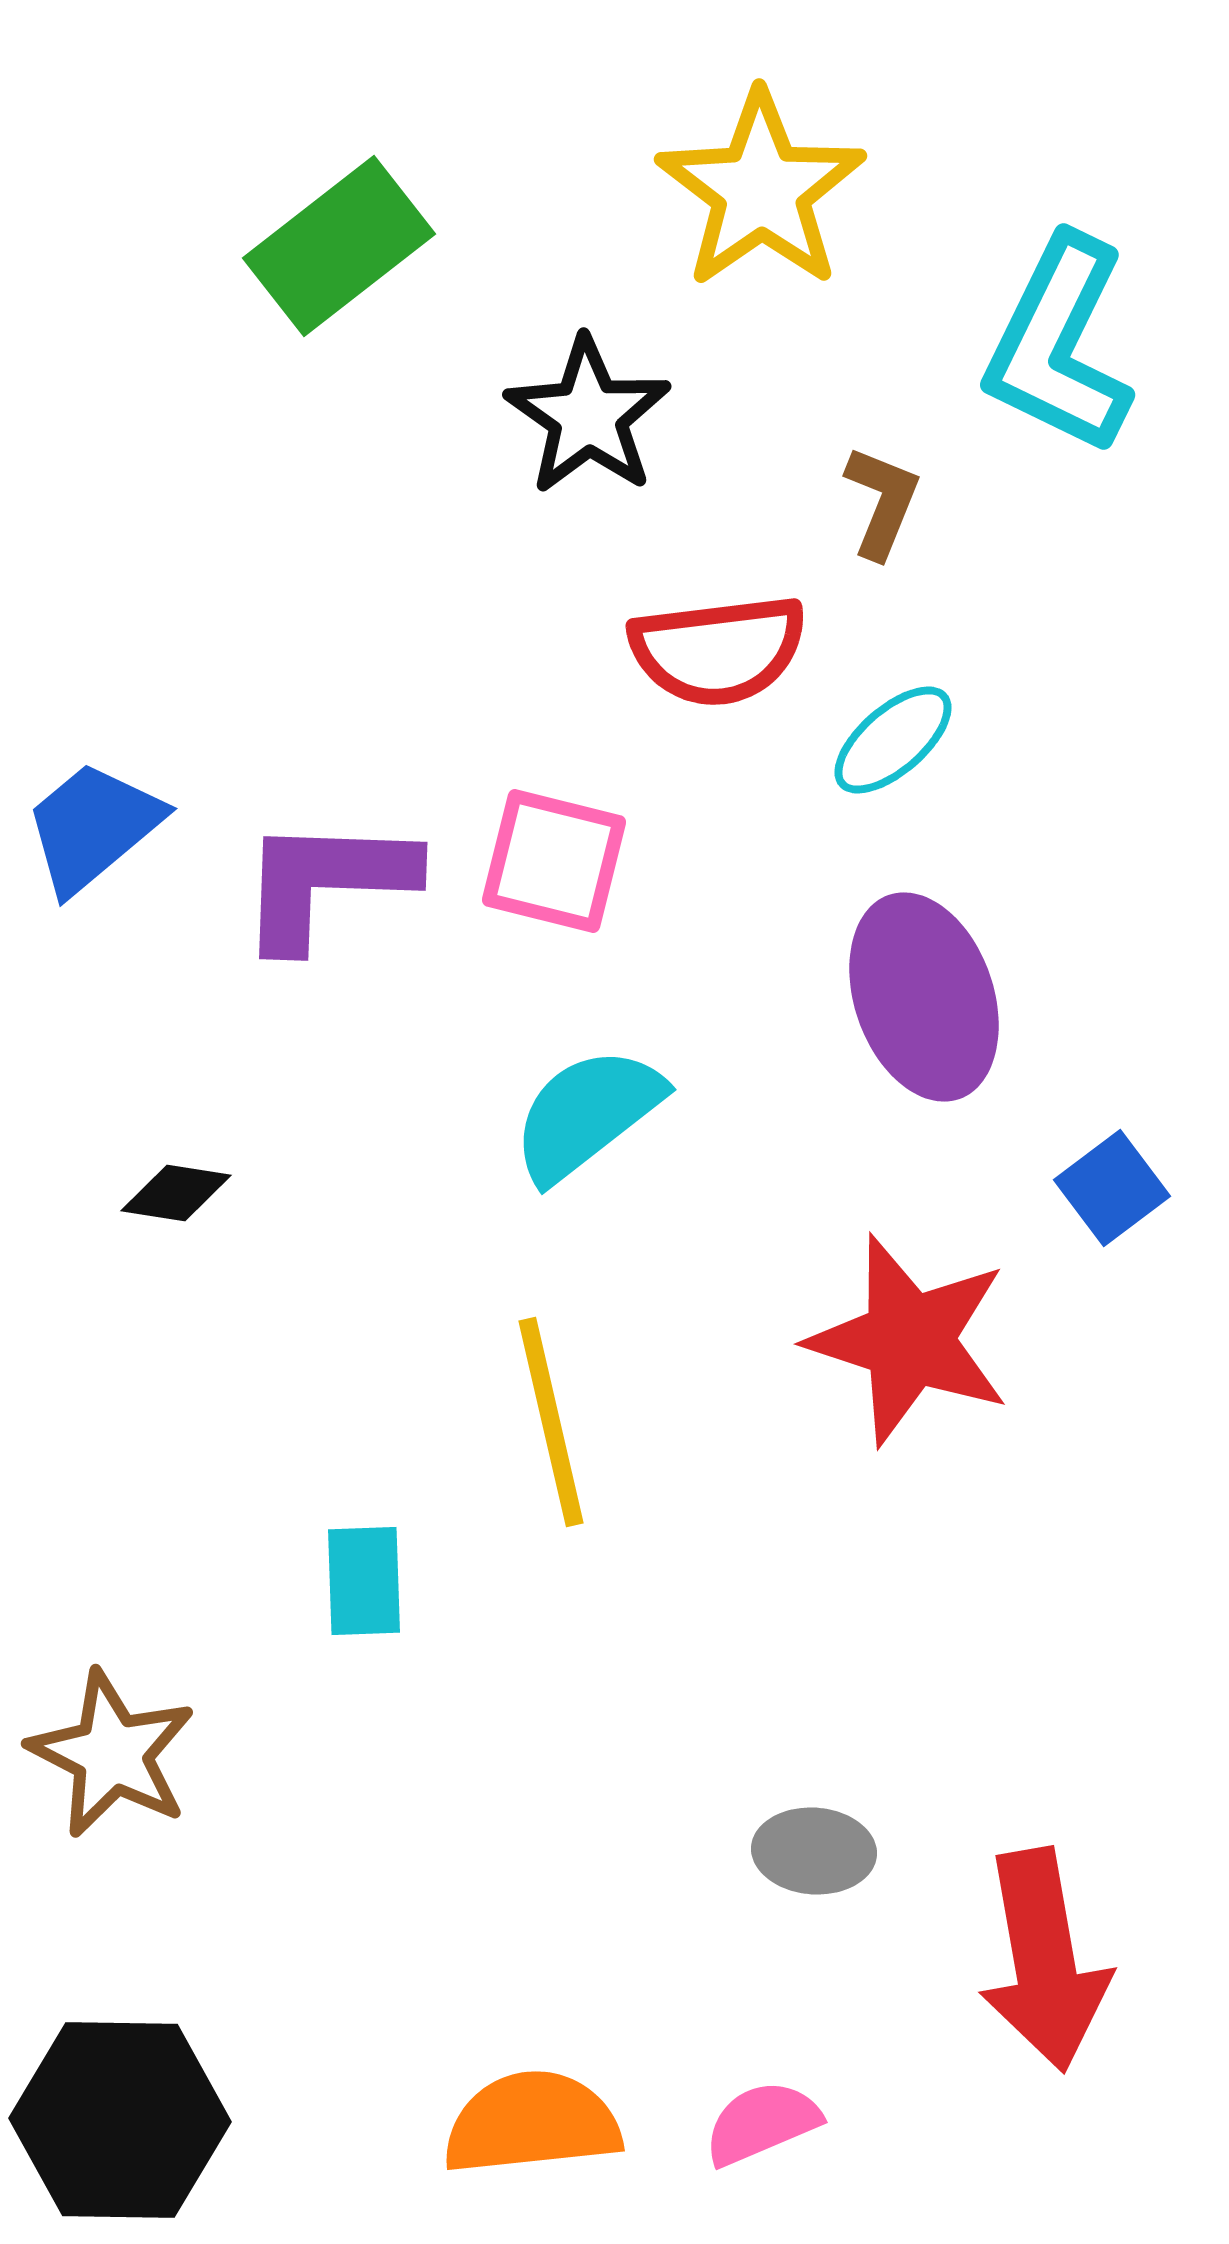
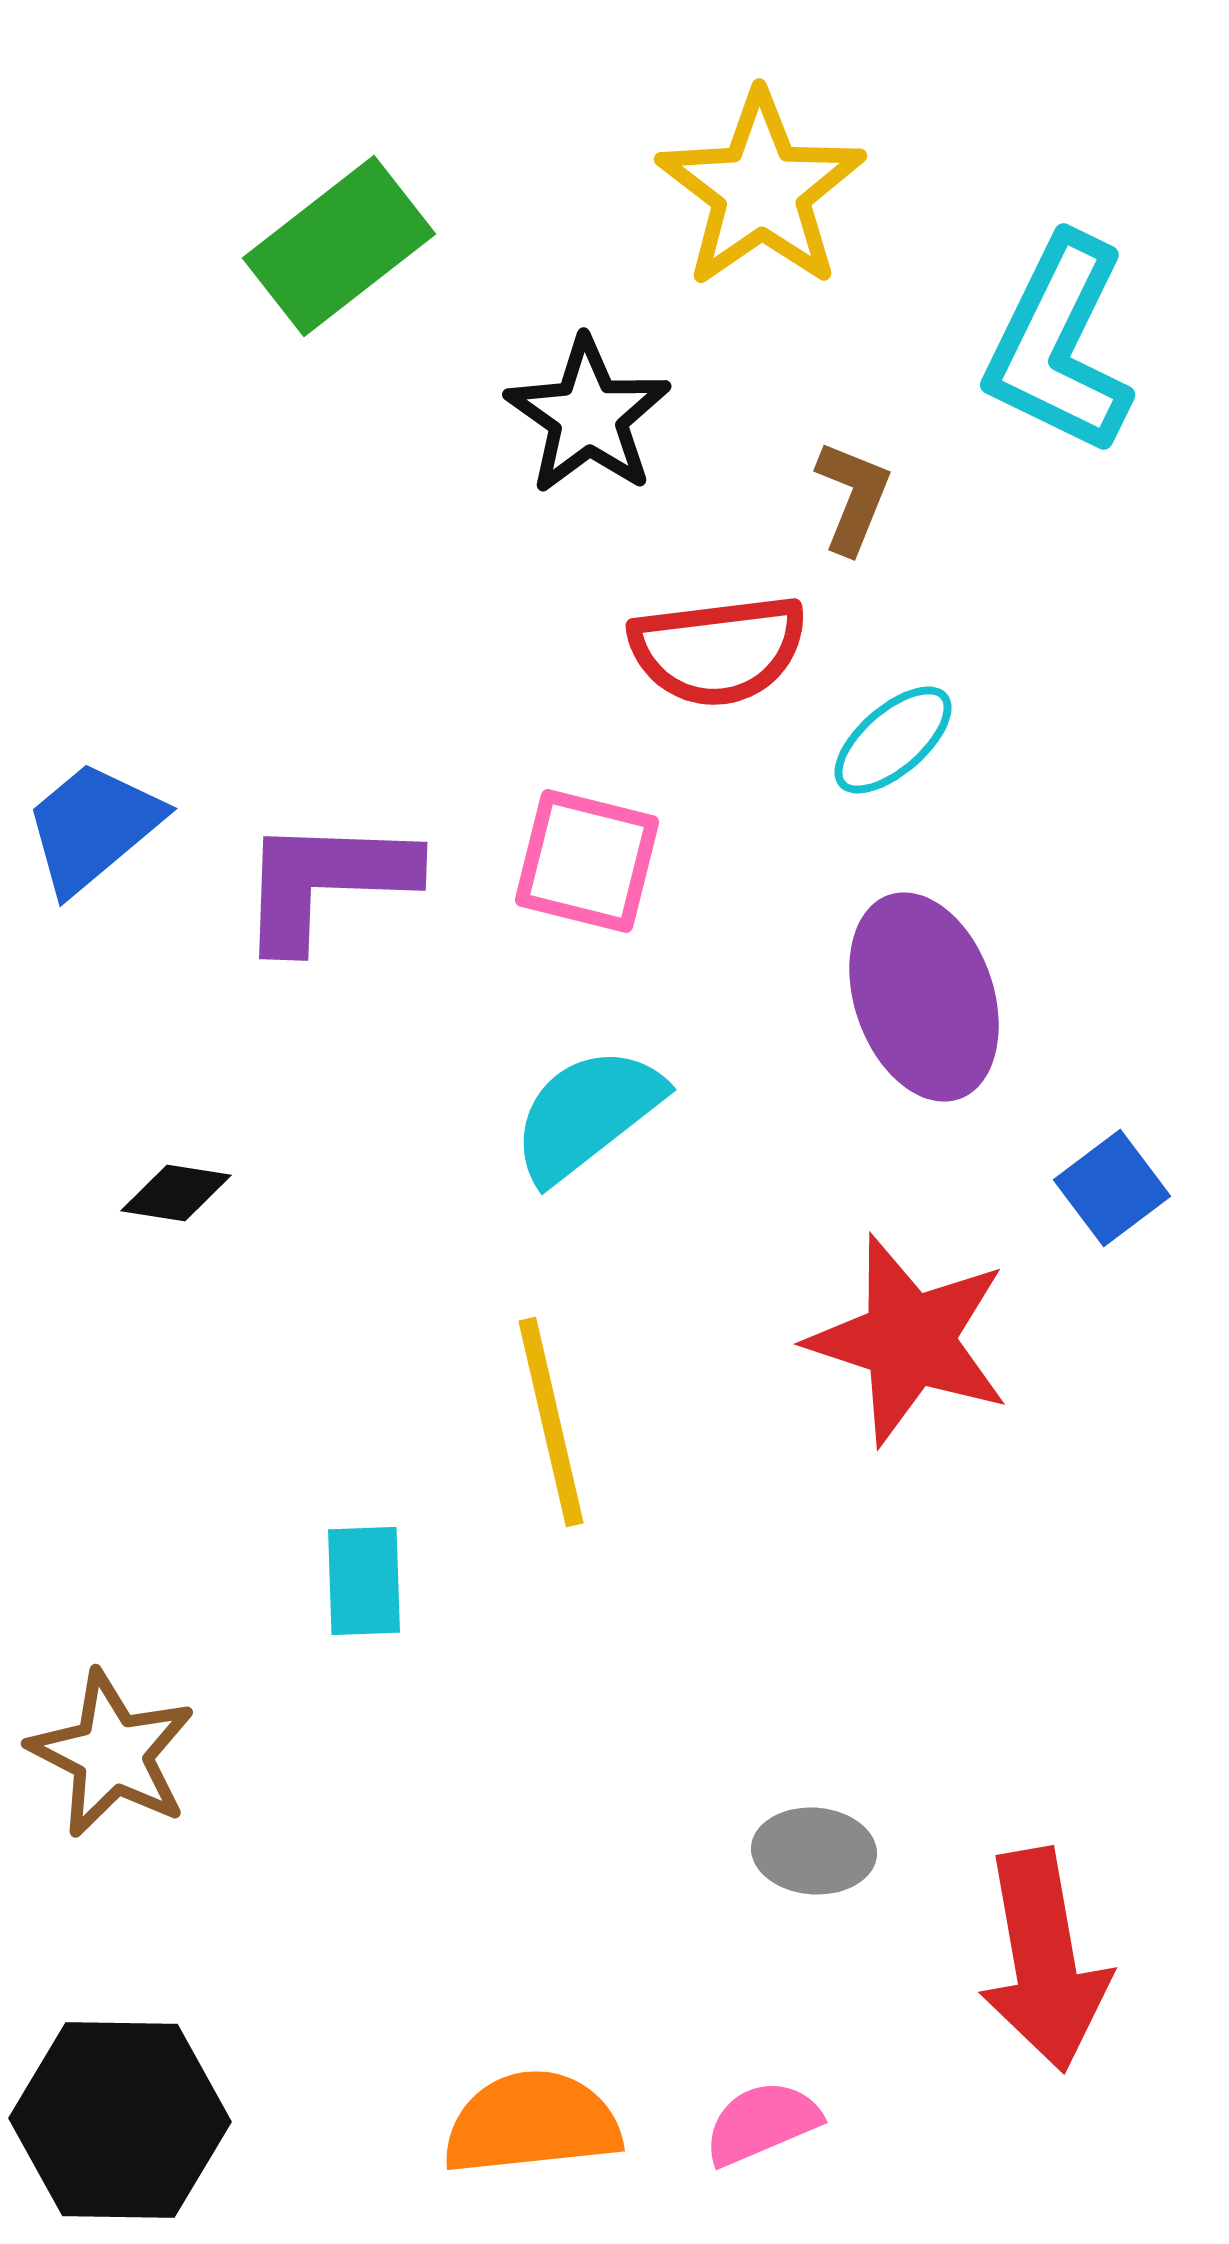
brown L-shape: moved 29 px left, 5 px up
pink square: moved 33 px right
